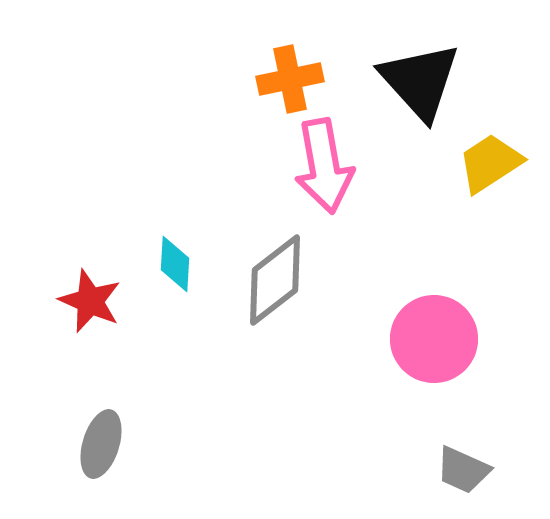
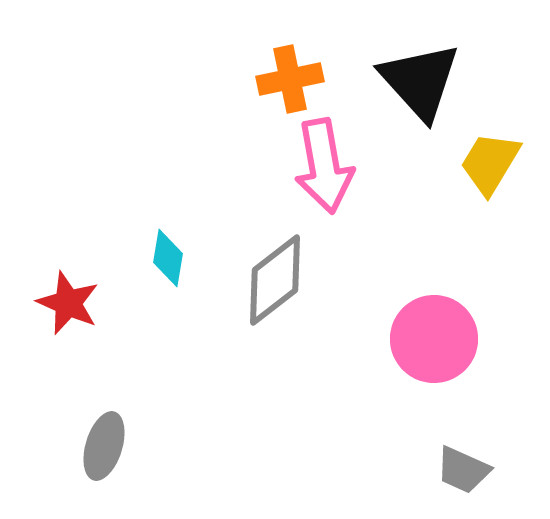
yellow trapezoid: rotated 26 degrees counterclockwise
cyan diamond: moved 7 px left, 6 px up; rotated 6 degrees clockwise
red star: moved 22 px left, 2 px down
gray ellipse: moved 3 px right, 2 px down
